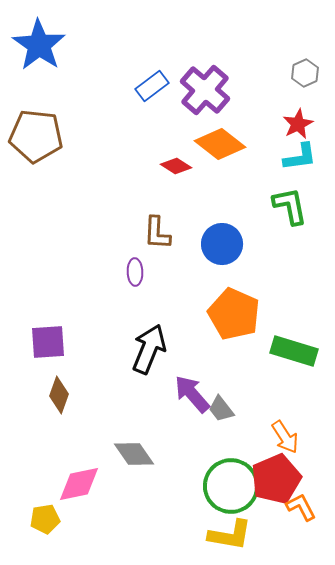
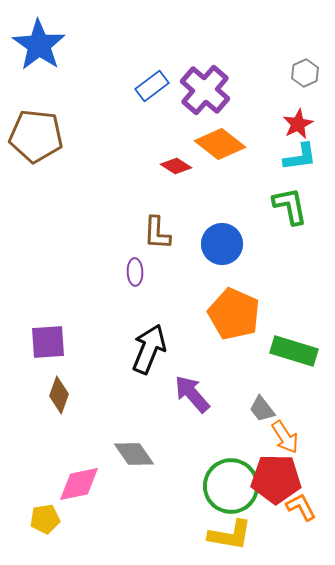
gray trapezoid: moved 41 px right
red pentagon: rotated 24 degrees clockwise
